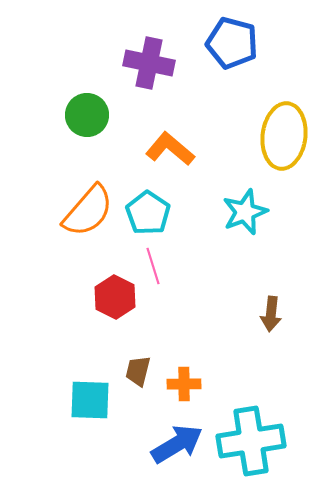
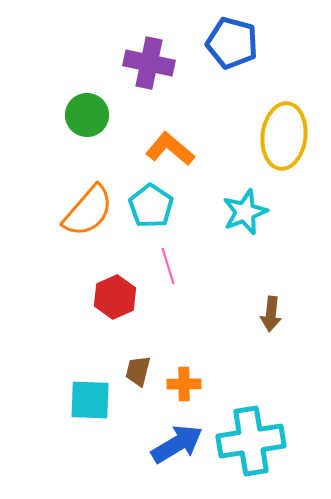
cyan pentagon: moved 3 px right, 7 px up
pink line: moved 15 px right
red hexagon: rotated 9 degrees clockwise
